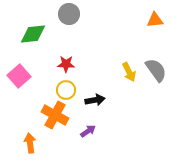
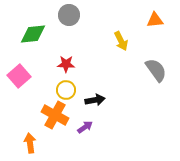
gray circle: moved 1 px down
yellow arrow: moved 8 px left, 31 px up
purple arrow: moved 3 px left, 4 px up
